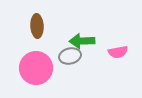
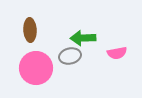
brown ellipse: moved 7 px left, 4 px down
green arrow: moved 1 px right, 3 px up
pink semicircle: moved 1 px left, 1 px down
